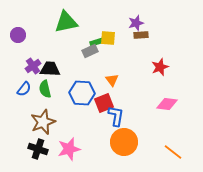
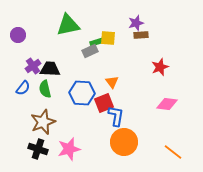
green triangle: moved 2 px right, 3 px down
orange triangle: moved 2 px down
blue semicircle: moved 1 px left, 1 px up
